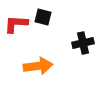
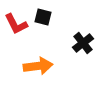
red L-shape: rotated 120 degrees counterclockwise
black cross: rotated 25 degrees counterclockwise
